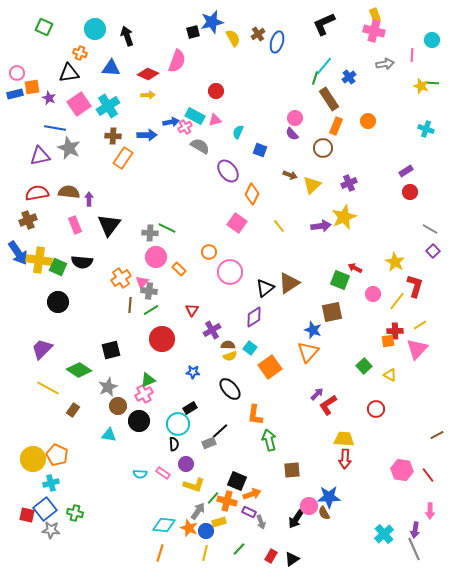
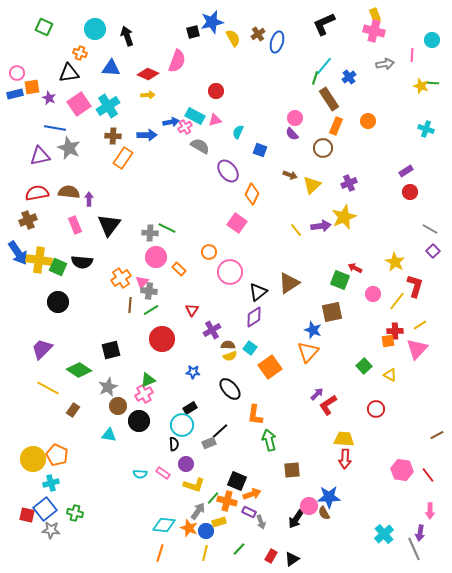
yellow line at (279, 226): moved 17 px right, 4 px down
black triangle at (265, 288): moved 7 px left, 4 px down
cyan circle at (178, 424): moved 4 px right, 1 px down
purple arrow at (415, 530): moved 5 px right, 3 px down
